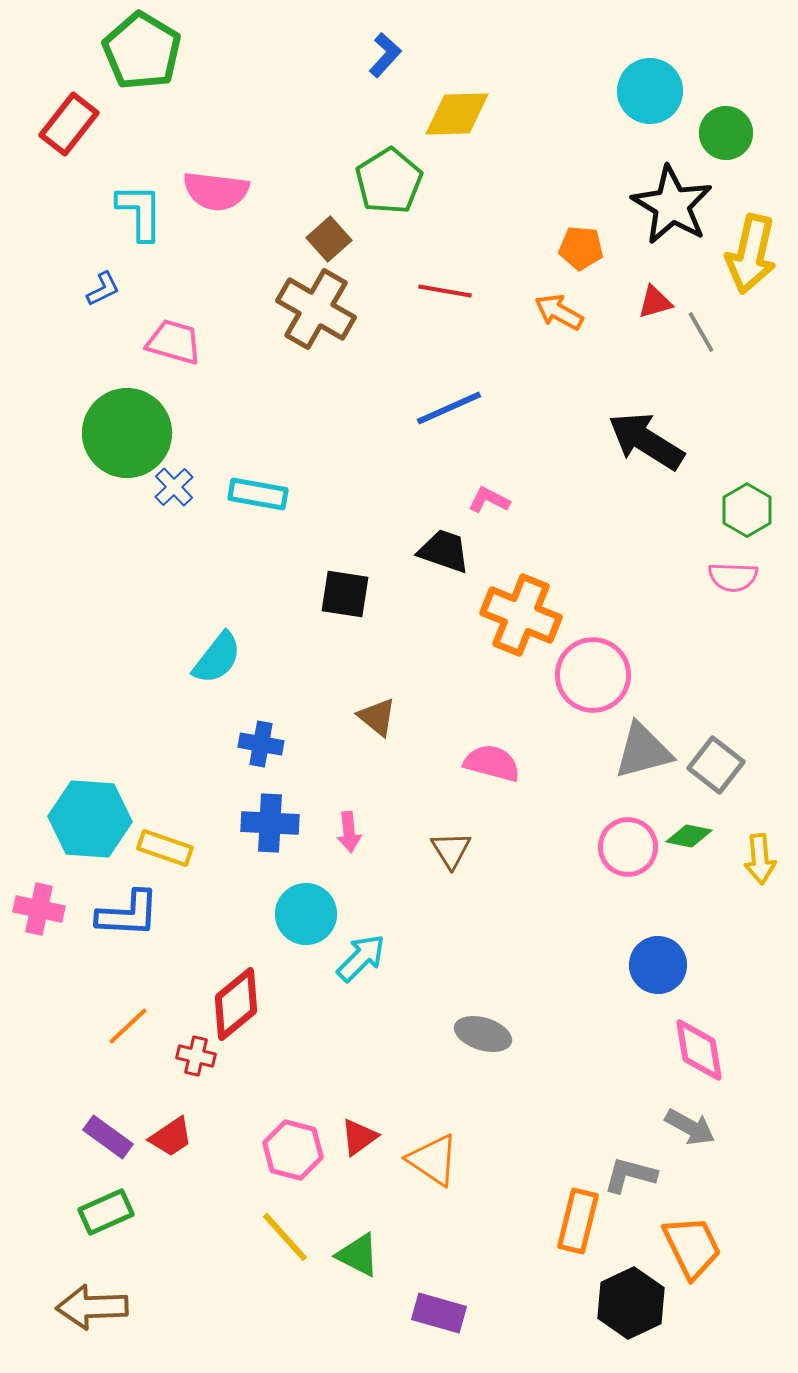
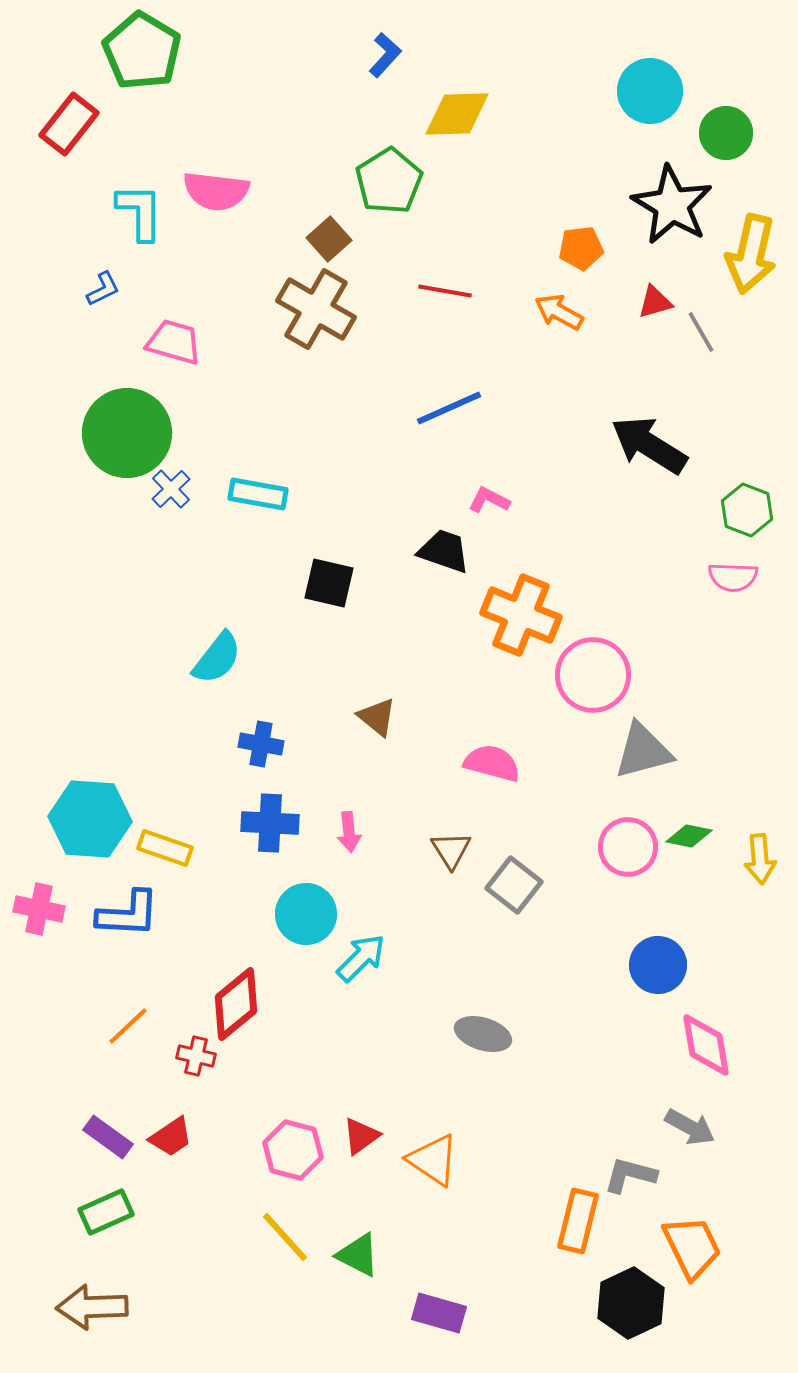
orange pentagon at (581, 248): rotated 12 degrees counterclockwise
black arrow at (646, 441): moved 3 px right, 4 px down
blue cross at (174, 487): moved 3 px left, 2 px down
green hexagon at (747, 510): rotated 9 degrees counterclockwise
black square at (345, 594): moved 16 px left, 11 px up; rotated 4 degrees clockwise
gray square at (716, 765): moved 202 px left, 120 px down
pink diamond at (699, 1050): moved 7 px right, 5 px up
red triangle at (359, 1137): moved 2 px right, 1 px up
